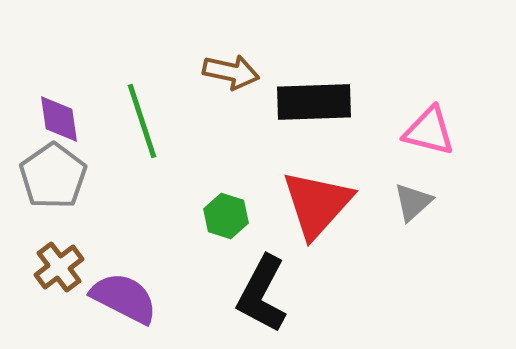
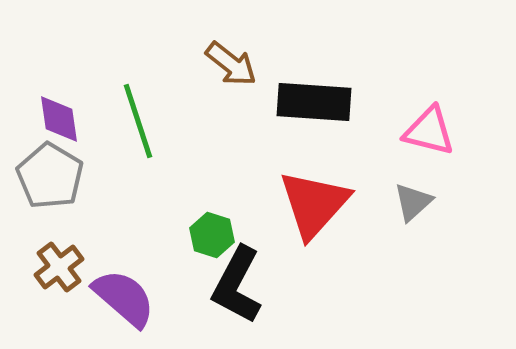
brown arrow: moved 8 px up; rotated 26 degrees clockwise
black rectangle: rotated 6 degrees clockwise
green line: moved 4 px left
gray pentagon: moved 3 px left; rotated 6 degrees counterclockwise
red triangle: moved 3 px left
green hexagon: moved 14 px left, 19 px down
black L-shape: moved 25 px left, 9 px up
purple semicircle: rotated 14 degrees clockwise
